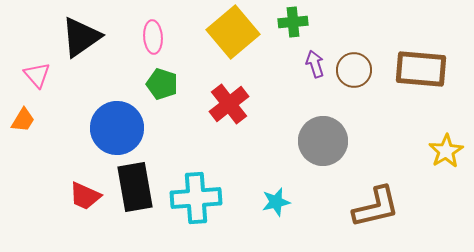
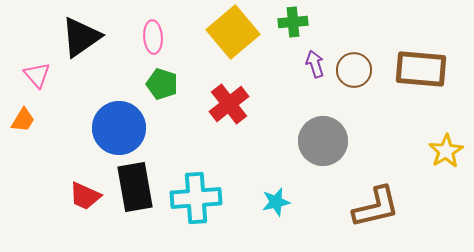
blue circle: moved 2 px right
